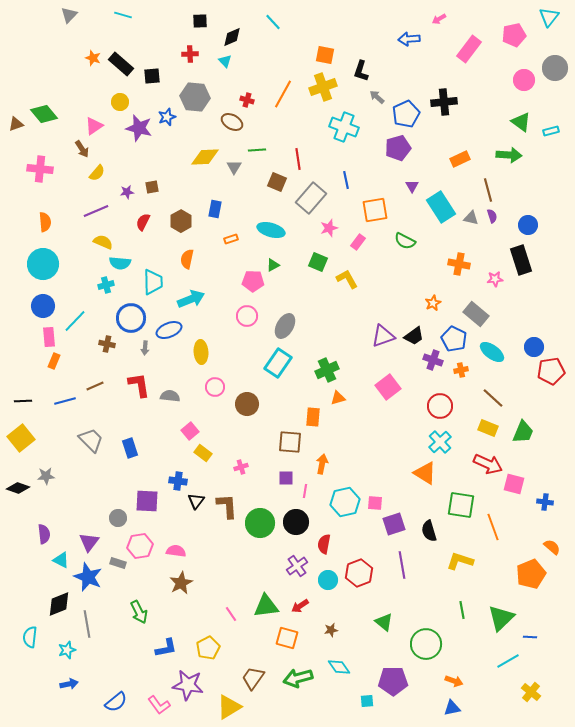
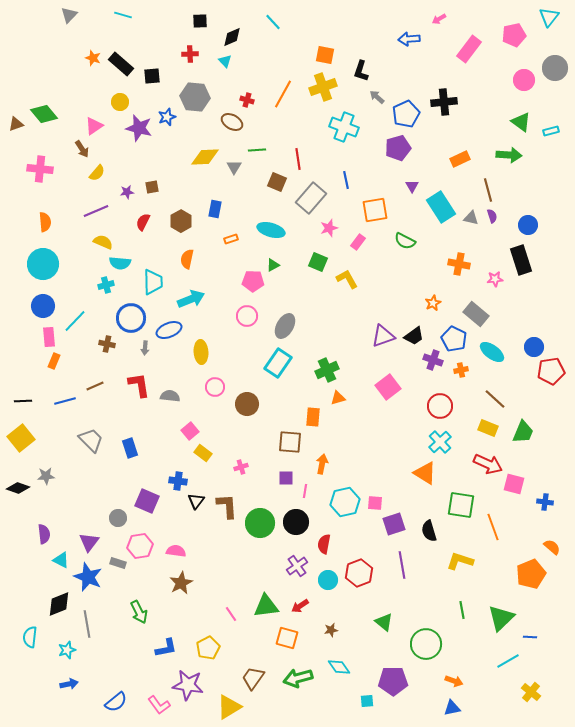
brown line at (493, 398): moved 2 px right, 1 px down
purple square at (147, 501): rotated 20 degrees clockwise
